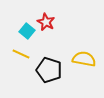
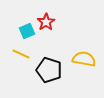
red star: rotated 12 degrees clockwise
cyan square: rotated 28 degrees clockwise
